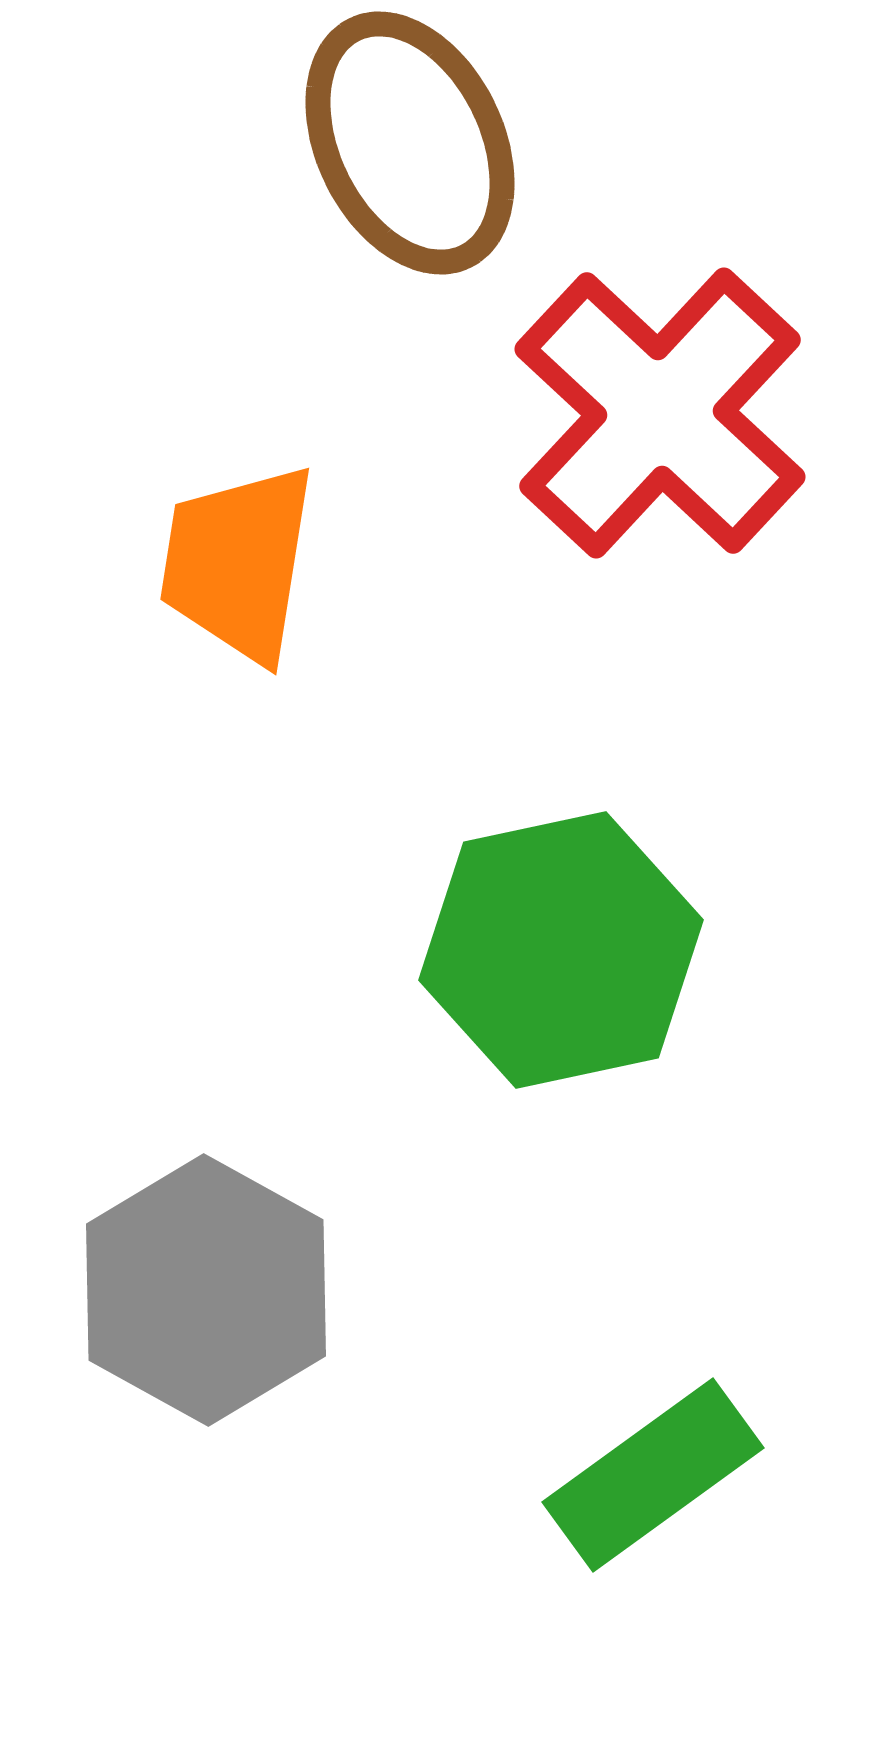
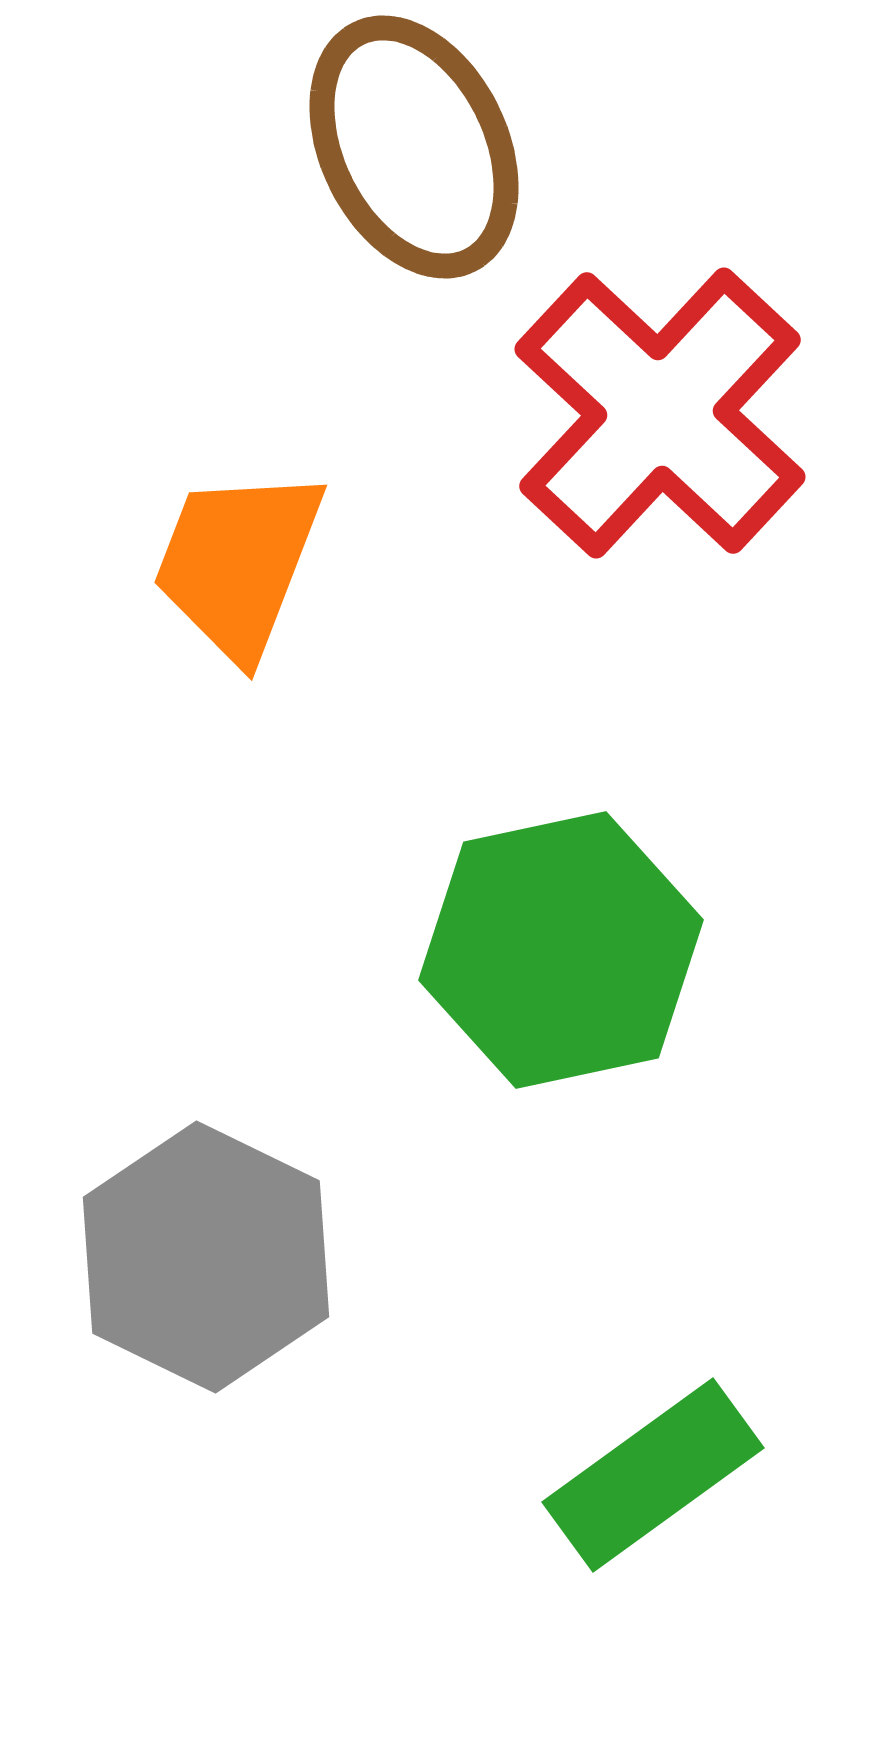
brown ellipse: moved 4 px right, 4 px down
orange trapezoid: rotated 12 degrees clockwise
gray hexagon: moved 33 px up; rotated 3 degrees counterclockwise
